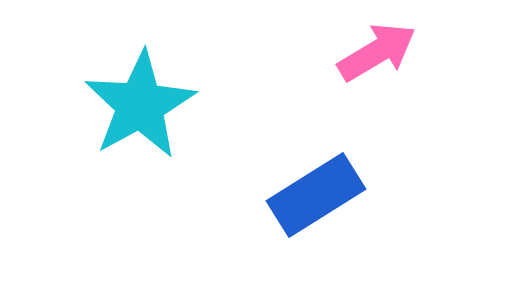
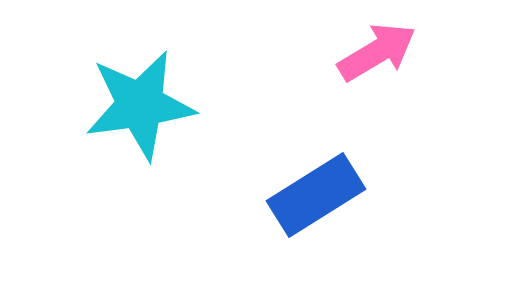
cyan star: rotated 21 degrees clockwise
